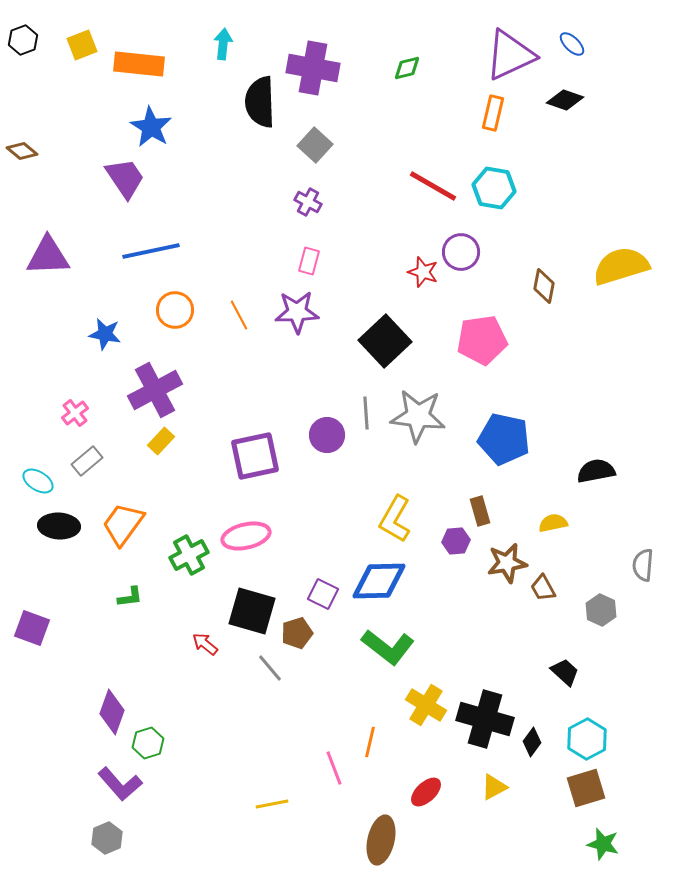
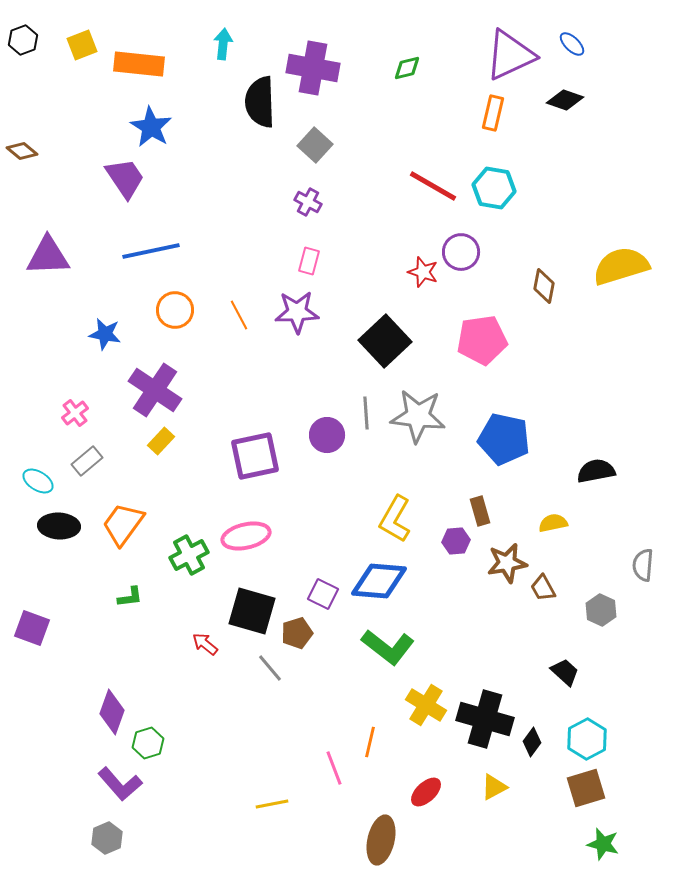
purple cross at (155, 390): rotated 28 degrees counterclockwise
blue diamond at (379, 581): rotated 6 degrees clockwise
